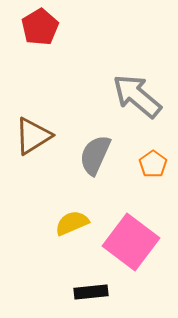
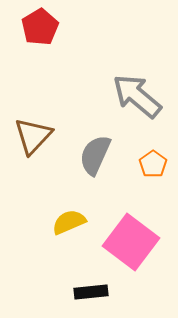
brown triangle: rotated 15 degrees counterclockwise
yellow semicircle: moved 3 px left, 1 px up
